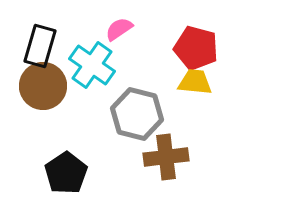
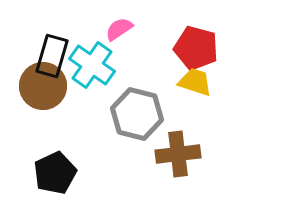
black rectangle: moved 12 px right, 10 px down
yellow trapezoid: rotated 12 degrees clockwise
brown cross: moved 12 px right, 3 px up
black pentagon: moved 11 px left; rotated 9 degrees clockwise
